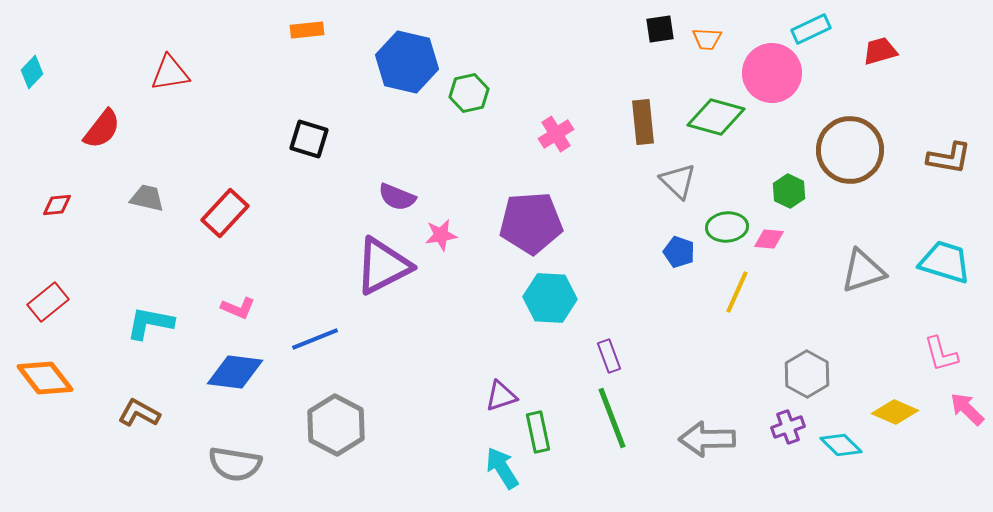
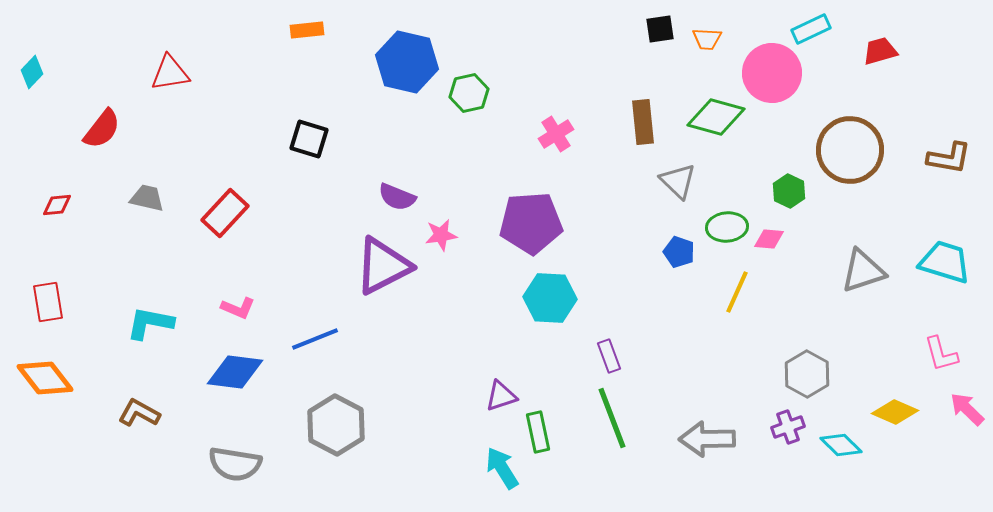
red rectangle at (48, 302): rotated 60 degrees counterclockwise
